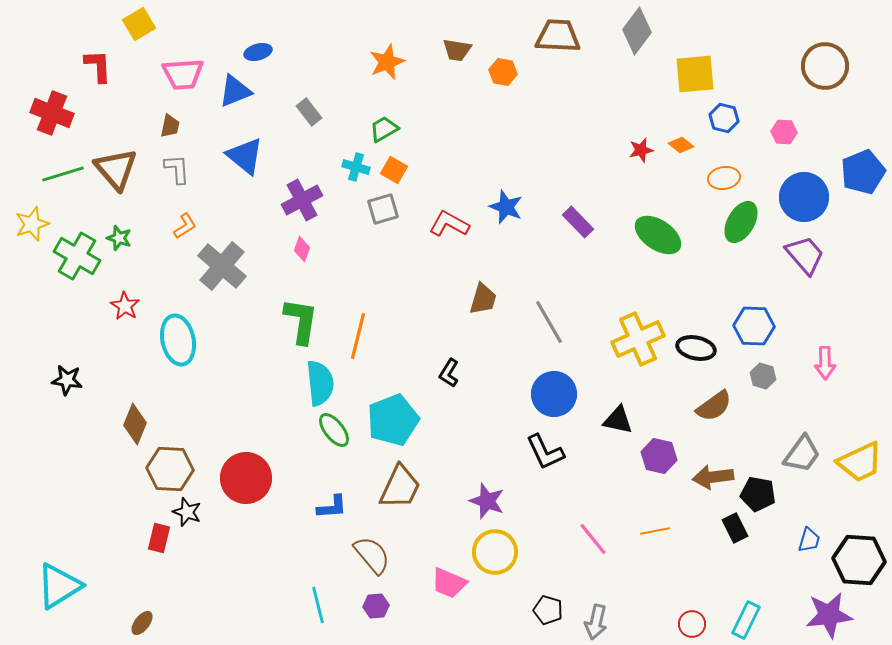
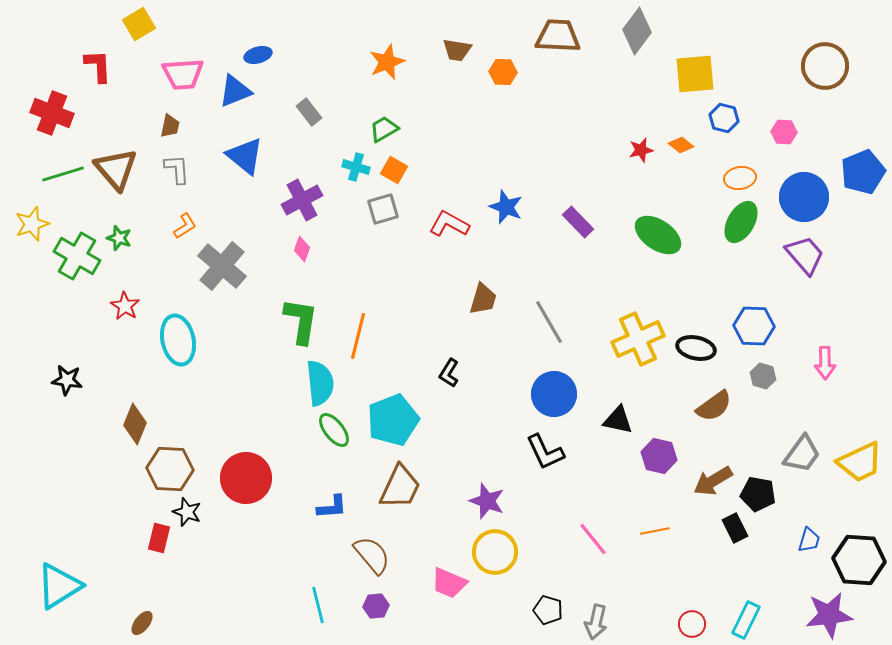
blue ellipse at (258, 52): moved 3 px down
orange hexagon at (503, 72): rotated 8 degrees counterclockwise
orange ellipse at (724, 178): moved 16 px right
brown arrow at (713, 477): moved 4 px down; rotated 24 degrees counterclockwise
